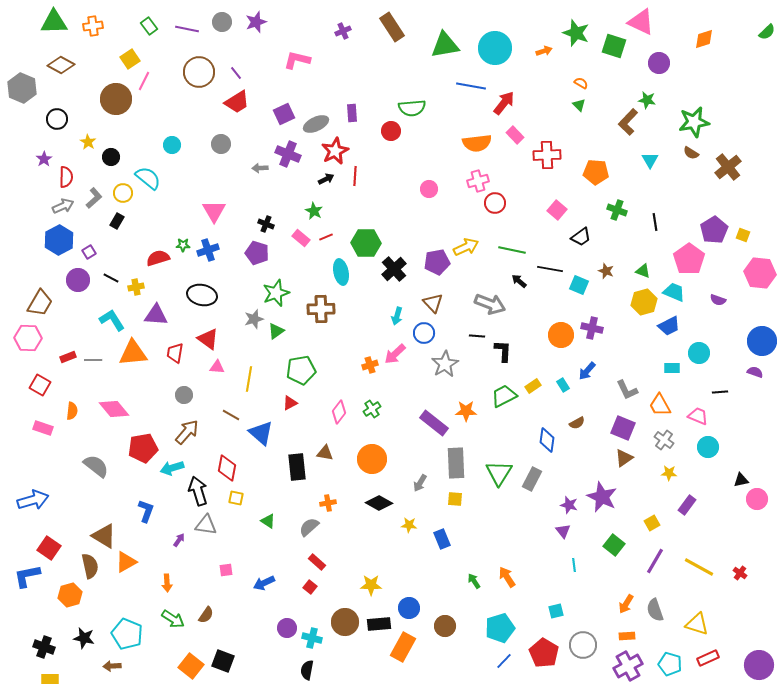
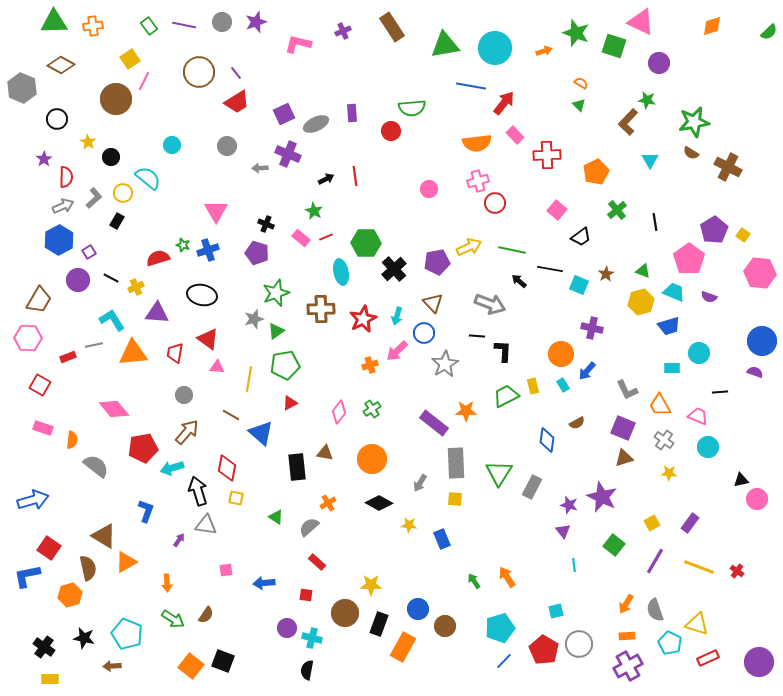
purple line at (187, 29): moved 3 px left, 4 px up
green semicircle at (767, 32): moved 2 px right
orange diamond at (704, 39): moved 8 px right, 13 px up
pink L-shape at (297, 60): moved 1 px right, 16 px up
gray circle at (221, 144): moved 6 px right, 2 px down
red star at (335, 151): moved 28 px right, 168 px down
brown cross at (728, 167): rotated 24 degrees counterclockwise
orange pentagon at (596, 172): rotated 30 degrees counterclockwise
red line at (355, 176): rotated 12 degrees counterclockwise
green cross at (617, 210): rotated 30 degrees clockwise
pink triangle at (214, 211): moved 2 px right
yellow square at (743, 235): rotated 16 degrees clockwise
green star at (183, 245): rotated 16 degrees clockwise
yellow arrow at (466, 247): moved 3 px right
brown star at (606, 271): moved 3 px down; rotated 21 degrees clockwise
yellow cross at (136, 287): rotated 14 degrees counterclockwise
purple semicircle at (718, 300): moved 9 px left, 3 px up
yellow hexagon at (644, 302): moved 3 px left
brown trapezoid at (40, 303): moved 1 px left, 3 px up
purple triangle at (156, 315): moved 1 px right, 2 px up
blue trapezoid at (669, 326): rotated 10 degrees clockwise
orange circle at (561, 335): moved 19 px down
pink arrow at (395, 354): moved 2 px right, 3 px up
gray line at (93, 360): moved 1 px right, 15 px up; rotated 12 degrees counterclockwise
green pentagon at (301, 370): moved 16 px left, 5 px up
yellow rectangle at (533, 386): rotated 70 degrees counterclockwise
green trapezoid at (504, 396): moved 2 px right
orange semicircle at (72, 411): moved 29 px down
brown triangle at (624, 458): rotated 18 degrees clockwise
gray rectangle at (532, 479): moved 8 px down
orange cross at (328, 503): rotated 21 degrees counterclockwise
purple rectangle at (687, 505): moved 3 px right, 18 px down
green triangle at (268, 521): moved 8 px right, 4 px up
brown semicircle at (90, 566): moved 2 px left, 2 px down
yellow line at (699, 567): rotated 8 degrees counterclockwise
red cross at (740, 573): moved 3 px left, 2 px up
blue arrow at (264, 583): rotated 20 degrees clockwise
red square at (310, 587): moved 4 px left, 8 px down; rotated 32 degrees counterclockwise
blue circle at (409, 608): moved 9 px right, 1 px down
brown circle at (345, 622): moved 9 px up
black rectangle at (379, 624): rotated 65 degrees counterclockwise
gray circle at (583, 645): moved 4 px left, 1 px up
black cross at (44, 647): rotated 15 degrees clockwise
red pentagon at (544, 653): moved 3 px up
cyan pentagon at (670, 664): moved 21 px up; rotated 10 degrees clockwise
purple circle at (759, 665): moved 3 px up
